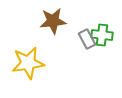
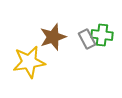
brown star: moved 16 px down; rotated 12 degrees counterclockwise
yellow star: moved 1 px right, 1 px up
